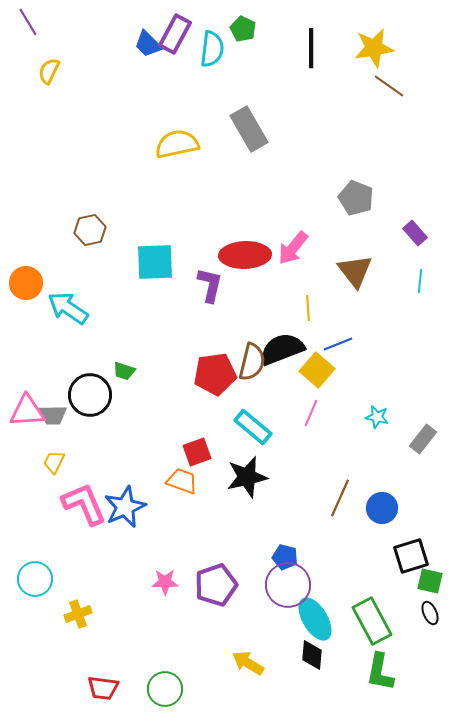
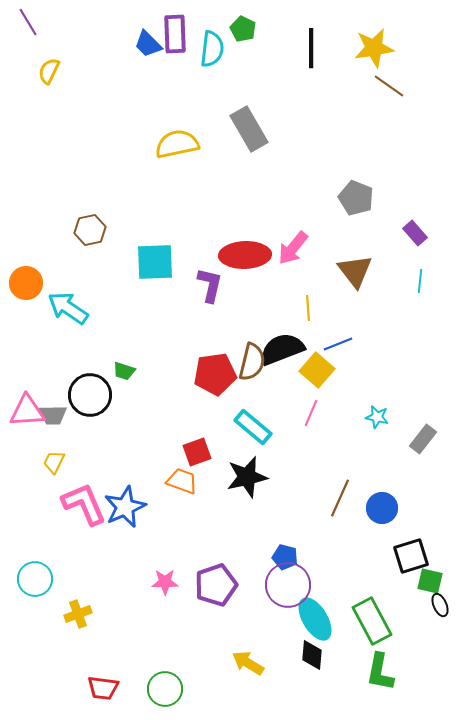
purple rectangle at (175, 34): rotated 30 degrees counterclockwise
black ellipse at (430, 613): moved 10 px right, 8 px up
